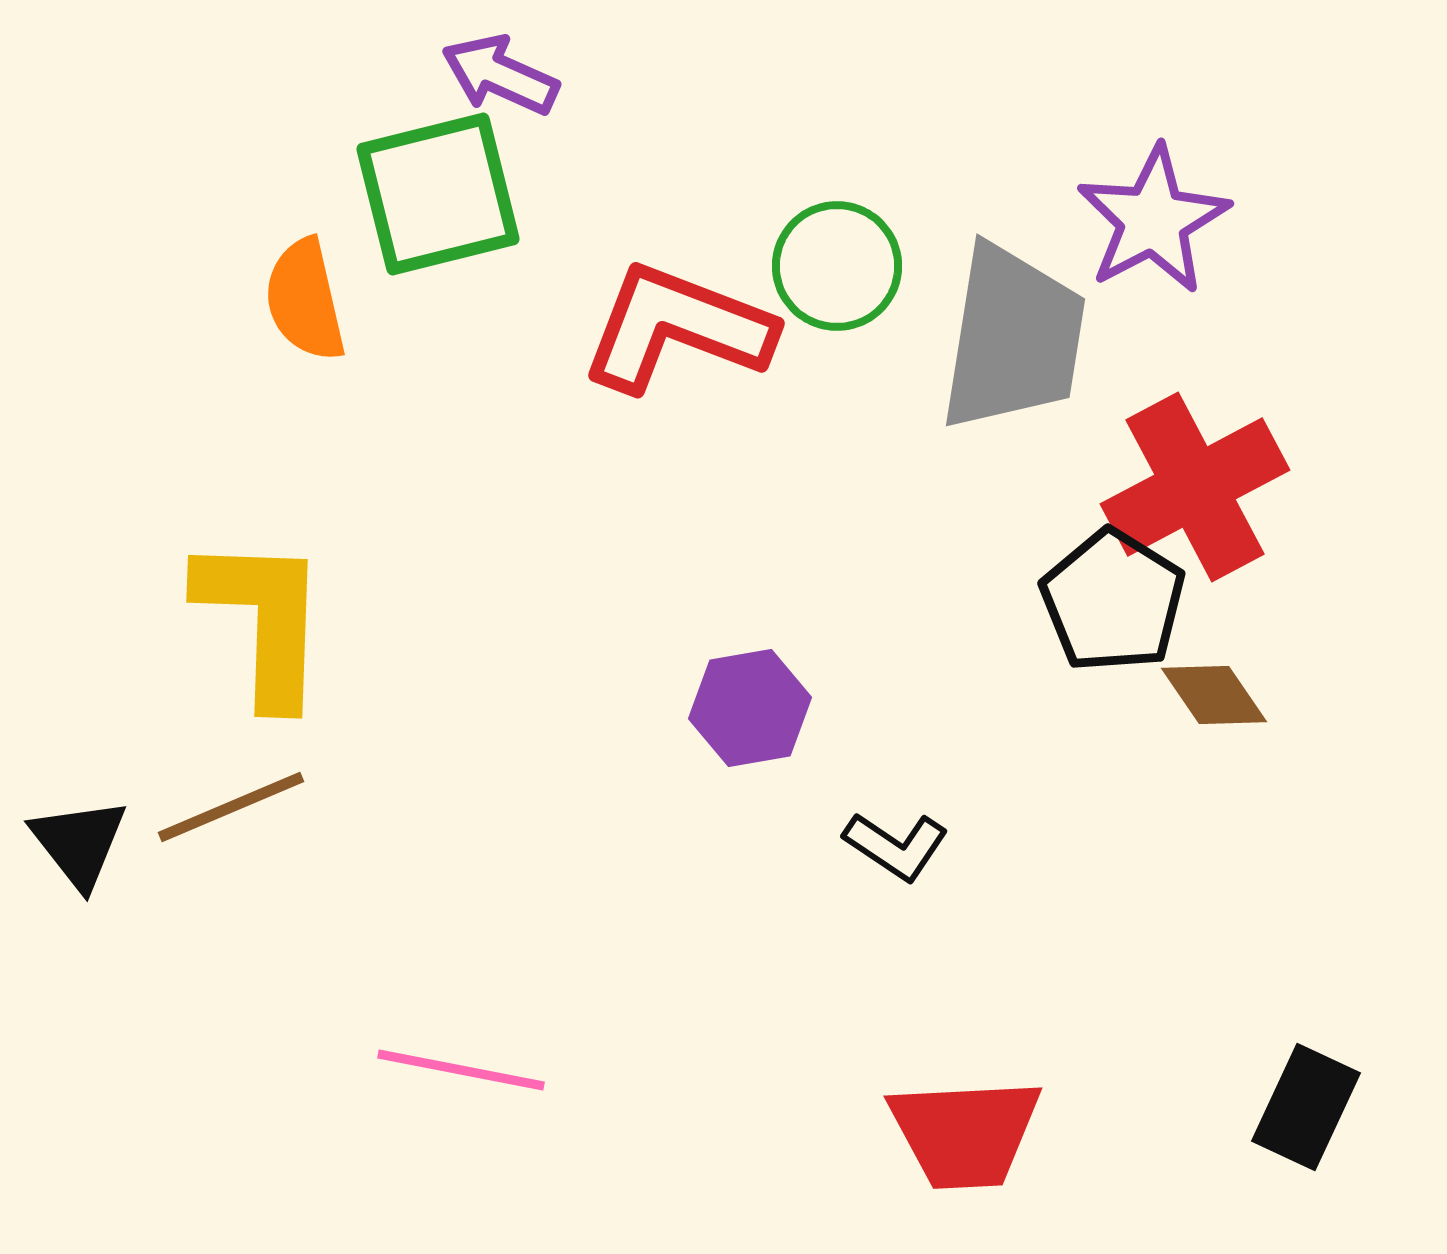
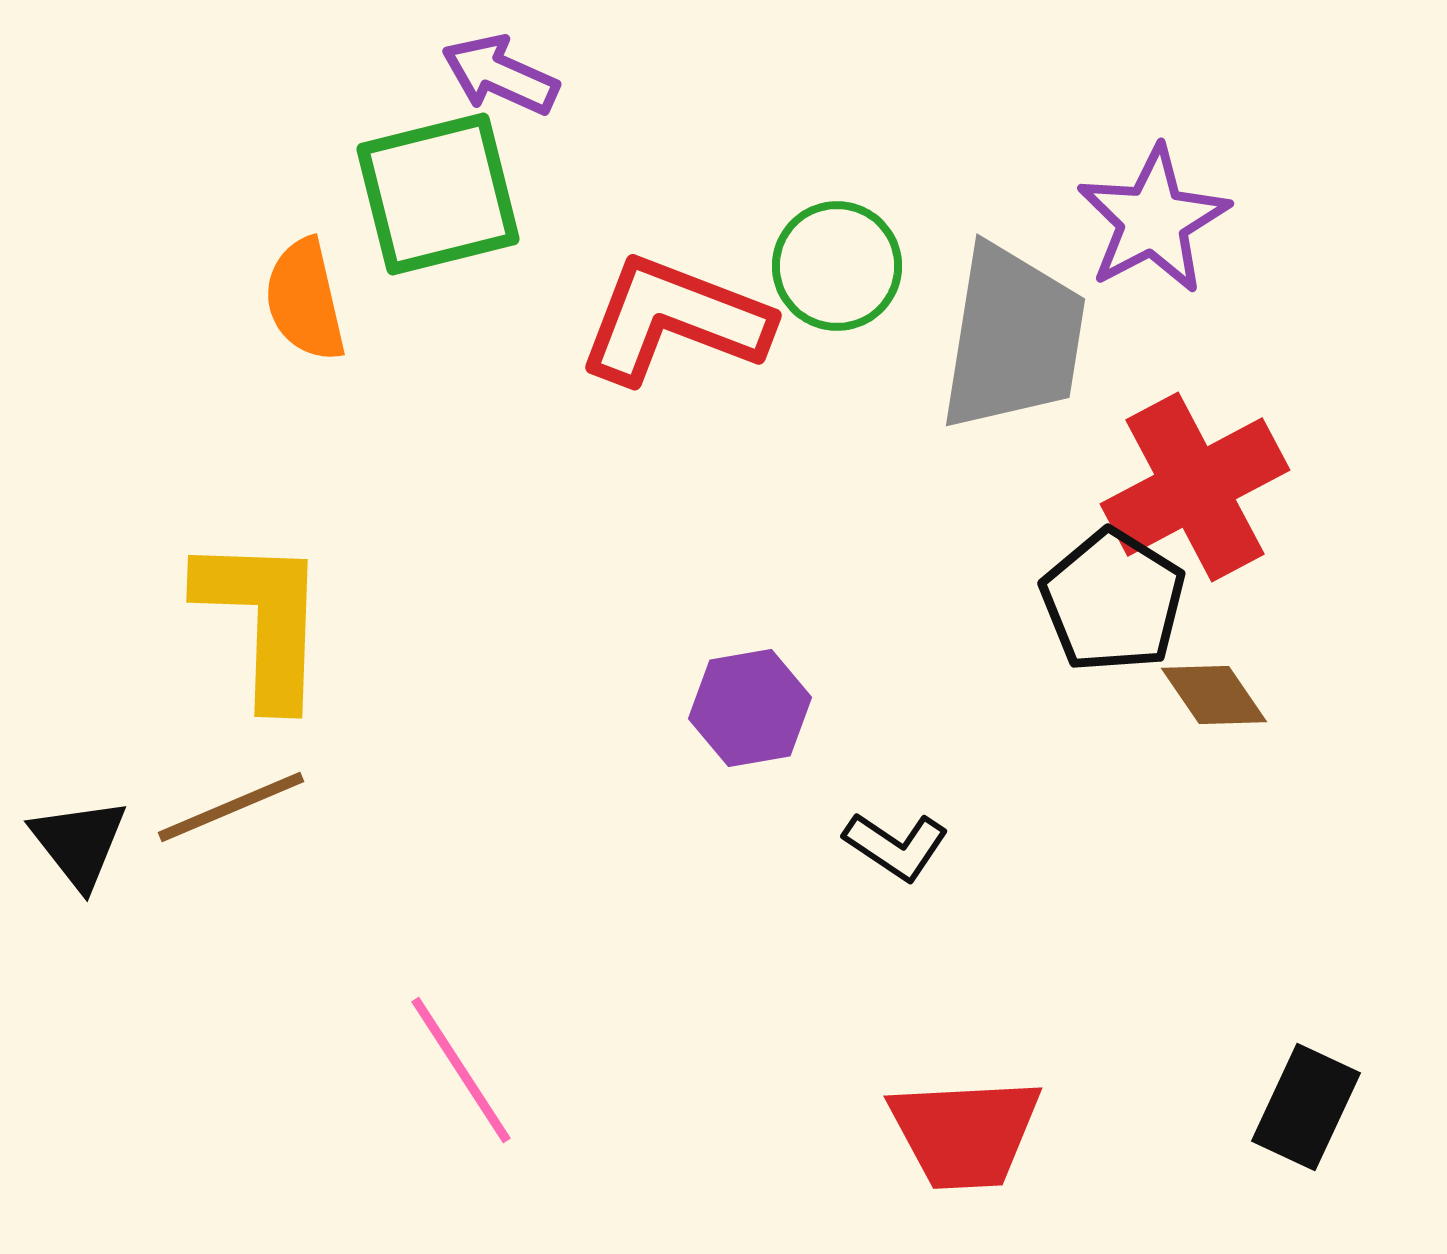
red L-shape: moved 3 px left, 8 px up
pink line: rotated 46 degrees clockwise
